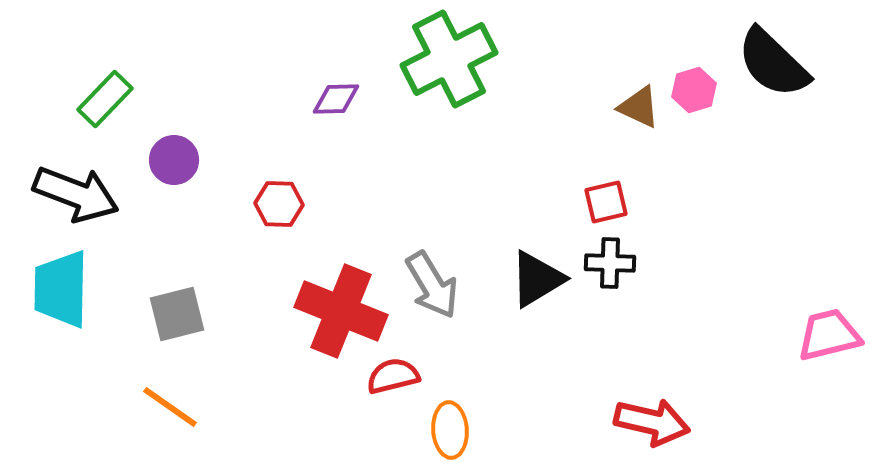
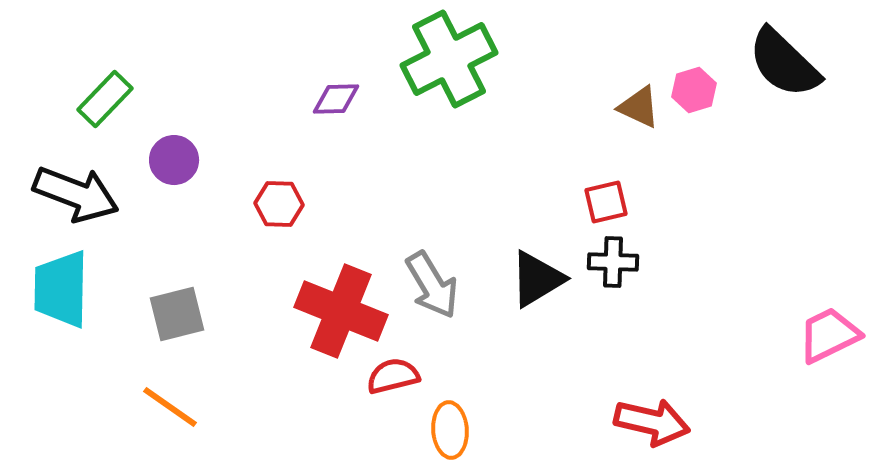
black semicircle: moved 11 px right
black cross: moved 3 px right, 1 px up
pink trapezoid: rotated 12 degrees counterclockwise
